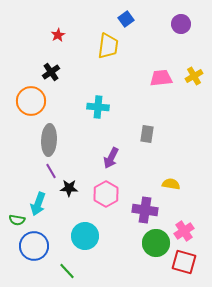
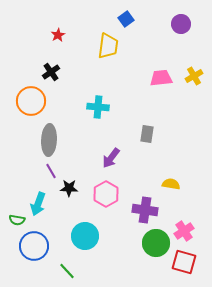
purple arrow: rotated 10 degrees clockwise
